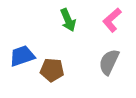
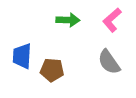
green arrow: rotated 65 degrees counterclockwise
blue trapezoid: rotated 68 degrees counterclockwise
gray semicircle: rotated 60 degrees counterclockwise
